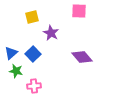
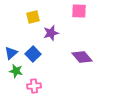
yellow square: moved 1 px right
purple star: rotated 28 degrees clockwise
